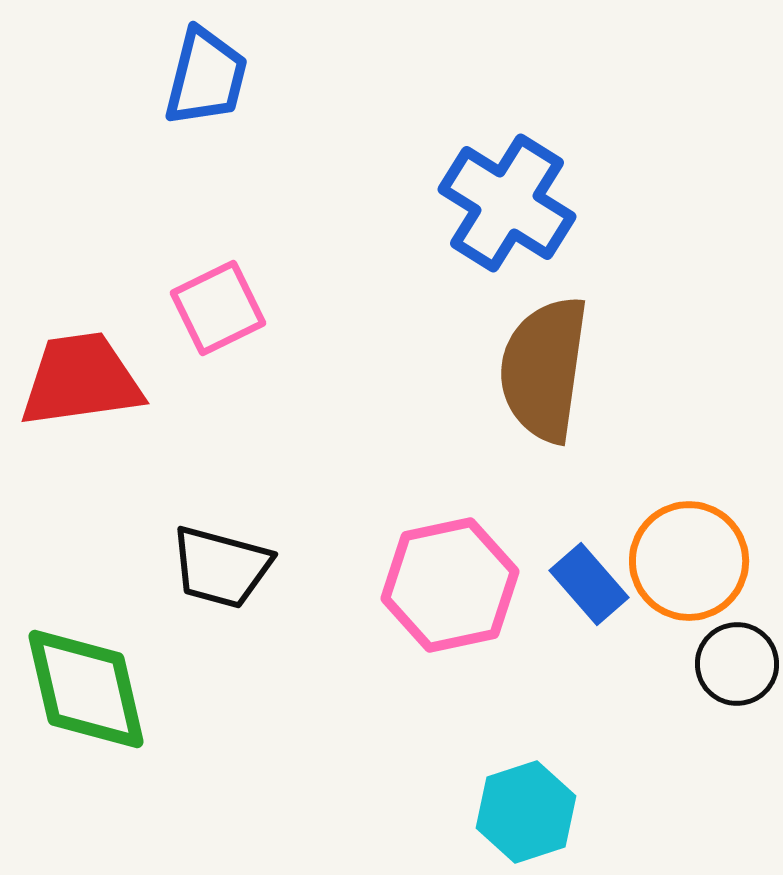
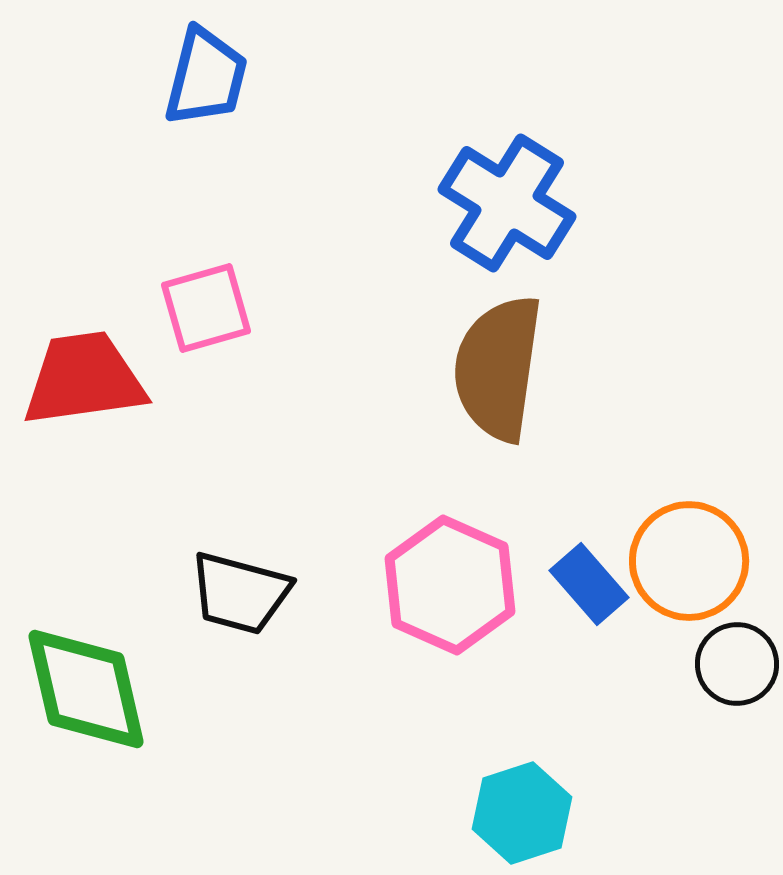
pink square: moved 12 px left; rotated 10 degrees clockwise
brown semicircle: moved 46 px left, 1 px up
red trapezoid: moved 3 px right, 1 px up
black trapezoid: moved 19 px right, 26 px down
pink hexagon: rotated 24 degrees counterclockwise
cyan hexagon: moved 4 px left, 1 px down
